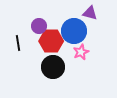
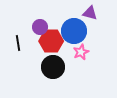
purple circle: moved 1 px right, 1 px down
